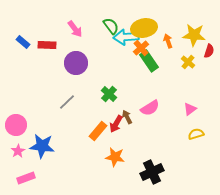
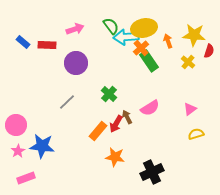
pink arrow: rotated 72 degrees counterclockwise
